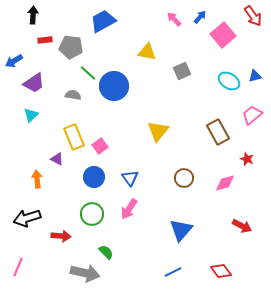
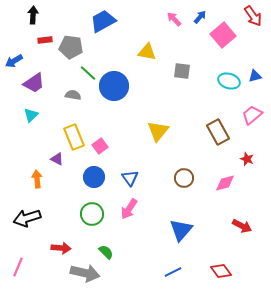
gray square at (182, 71): rotated 30 degrees clockwise
cyan ellipse at (229, 81): rotated 15 degrees counterclockwise
red arrow at (61, 236): moved 12 px down
